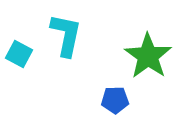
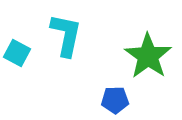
cyan square: moved 2 px left, 1 px up
